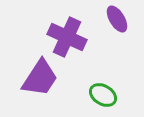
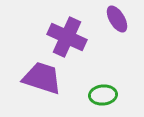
purple trapezoid: moved 2 px right; rotated 105 degrees counterclockwise
green ellipse: rotated 36 degrees counterclockwise
